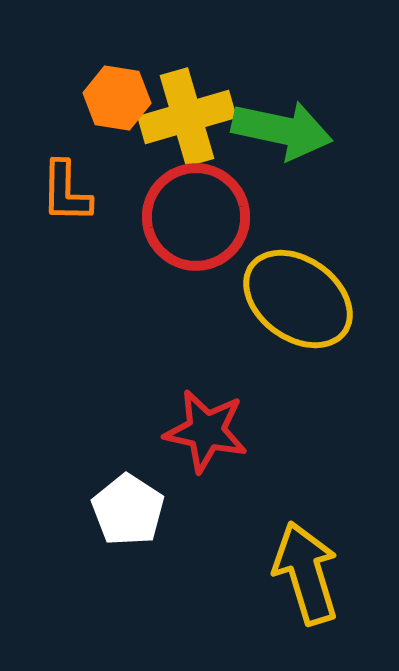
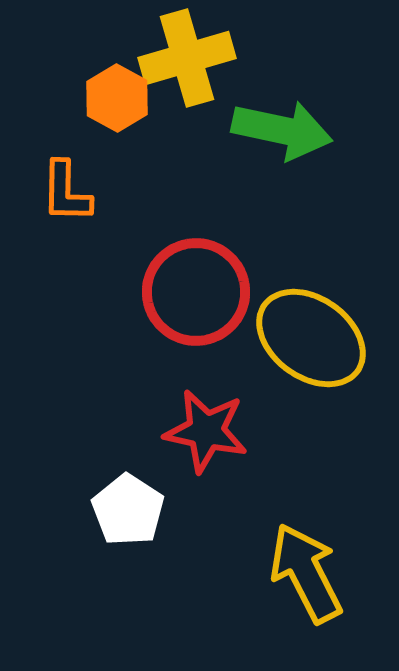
orange hexagon: rotated 20 degrees clockwise
yellow cross: moved 59 px up
red circle: moved 75 px down
yellow ellipse: moved 13 px right, 39 px down
yellow arrow: rotated 10 degrees counterclockwise
